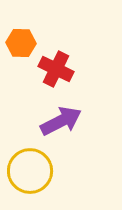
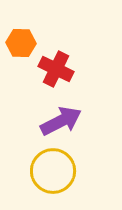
yellow circle: moved 23 px right
